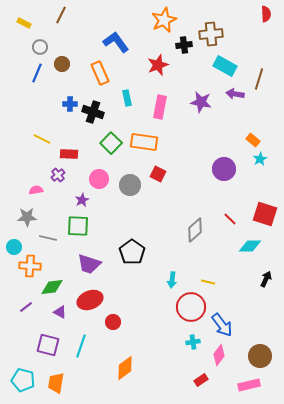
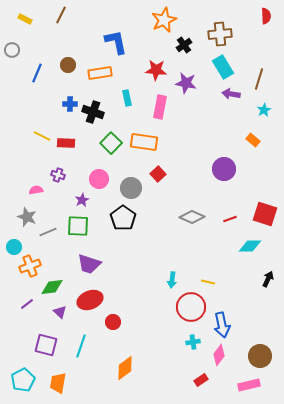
red semicircle at (266, 14): moved 2 px down
yellow rectangle at (24, 23): moved 1 px right, 4 px up
brown cross at (211, 34): moved 9 px right
blue L-shape at (116, 42): rotated 24 degrees clockwise
black cross at (184, 45): rotated 28 degrees counterclockwise
gray circle at (40, 47): moved 28 px left, 3 px down
brown circle at (62, 64): moved 6 px right, 1 px down
red star at (158, 65): moved 2 px left, 5 px down; rotated 25 degrees clockwise
cyan rectangle at (225, 66): moved 2 px left, 1 px down; rotated 30 degrees clockwise
orange rectangle at (100, 73): rotated 75 degrees counterclockwise
purple arrow at (235, 94): moved 4 px left
purple star at (201, 102): moved 15 px left, 19 px up
yellow line at (42, 139): moved 3 px up
red rectangle at (69, 154): moved 3 px left, 11 px up
cyan star at (260, 159): moved 4 px right, 49 px up
red square at (158, 174): rotated 21 degrees clockwise
purple cross at (58, 175): rotated 32 degrees counterclockwise
gray circle at (130, 185): moved 1 px right, 3 px down
gray star at (27, 217): rotated 24 degrees clockwise
red line at (230, 219): rotated 64 degrees counterclockwise
gray diamond at (195, 230): moved 3 px left, 13 px up; rotated 65 degrees clockwise
gray line at (48, 238): moved 6 px up; rotated 36 degrees counterclockwise
black pentagon at (132, 252): moved 9 px left, 34 px up
orange cross at (30, 266): rotated 25 degrees counterclockwise
black arrow at (266, 279): moved 2 px right
purple line at (26, 307): moved 1 px right, 3 px up
purple triangle at (60, 312): rotated 16 degrees clockwise
blue arrow at (222, 325): rotated 25 degrees clockwise
purple square at (48, 345): moved 2 px left
cyan pentagon at (23, 380): rotated 30 degrees clockwise
orange trapezoid at (56, 383): moved 2 px right
